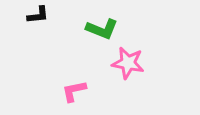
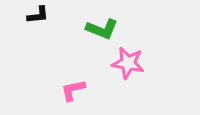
pink L-shape: moved 1 px left, 1 px up
